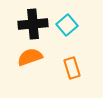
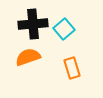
cyan square: moved 3 px left, 4 px down
orange semicircle: moved 2 px left
